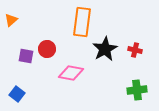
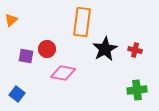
pink diamond: moved 8 px left
